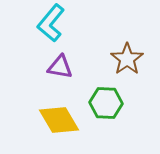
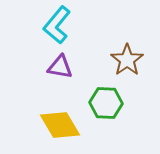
cyan L-shape: moved 6 px right, 2 px down
brown star: moved 1 px down
yellow diamond: moved 1 px right, 5 px down
